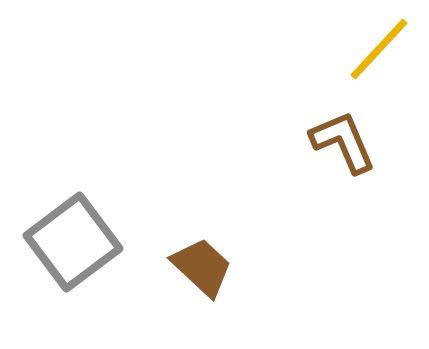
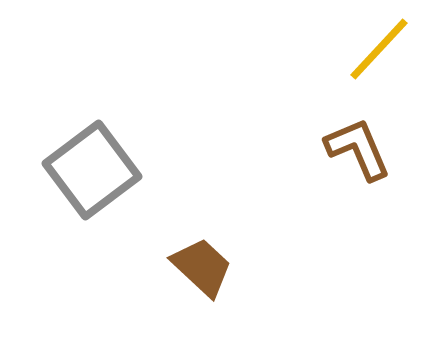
brown L-shape: moved 15 px right, 7 px down
gray square: moved 19 px right, 72 px up
